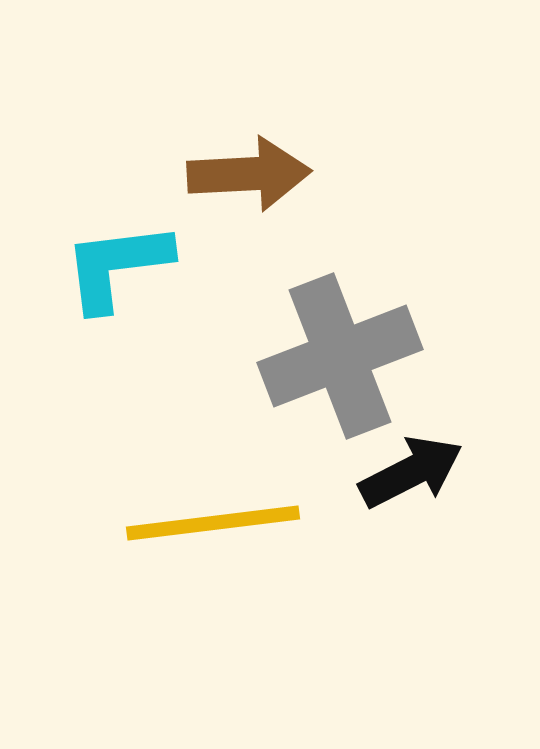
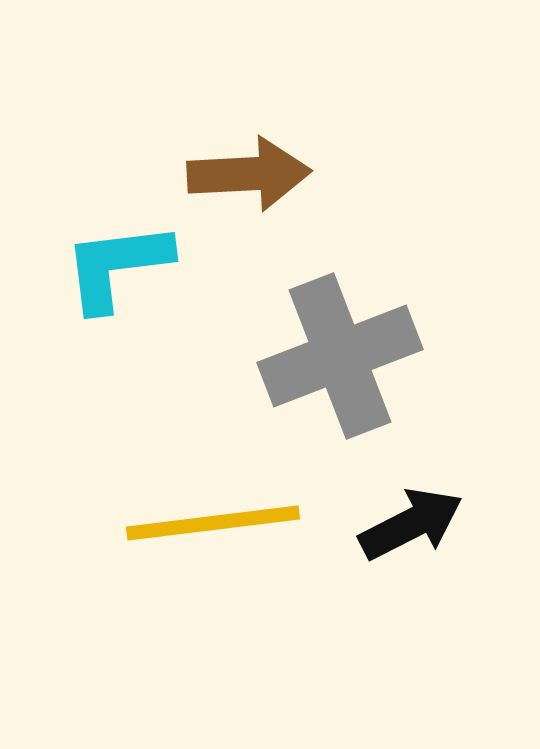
black arrow: moved 52 px down
